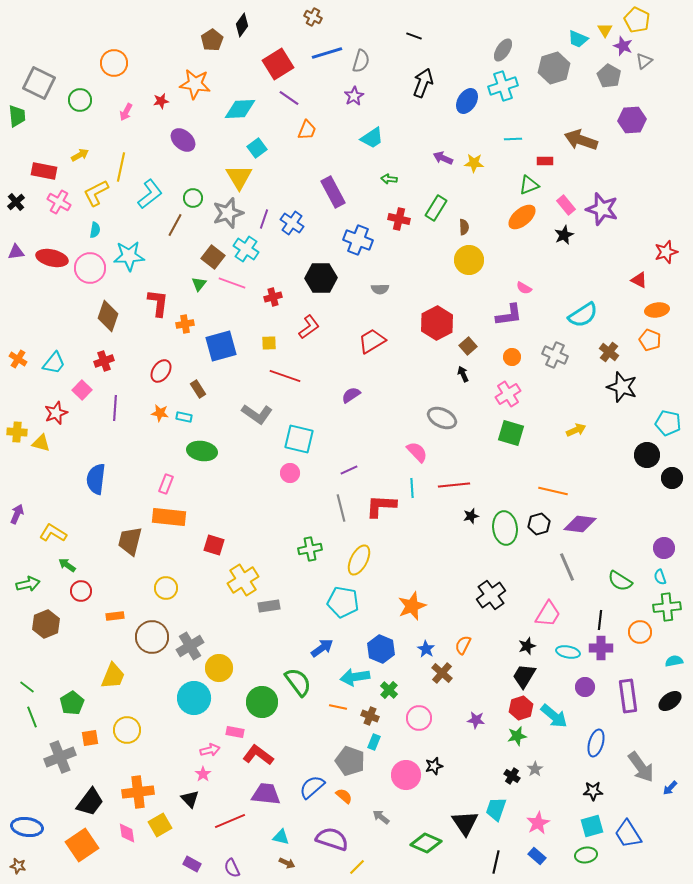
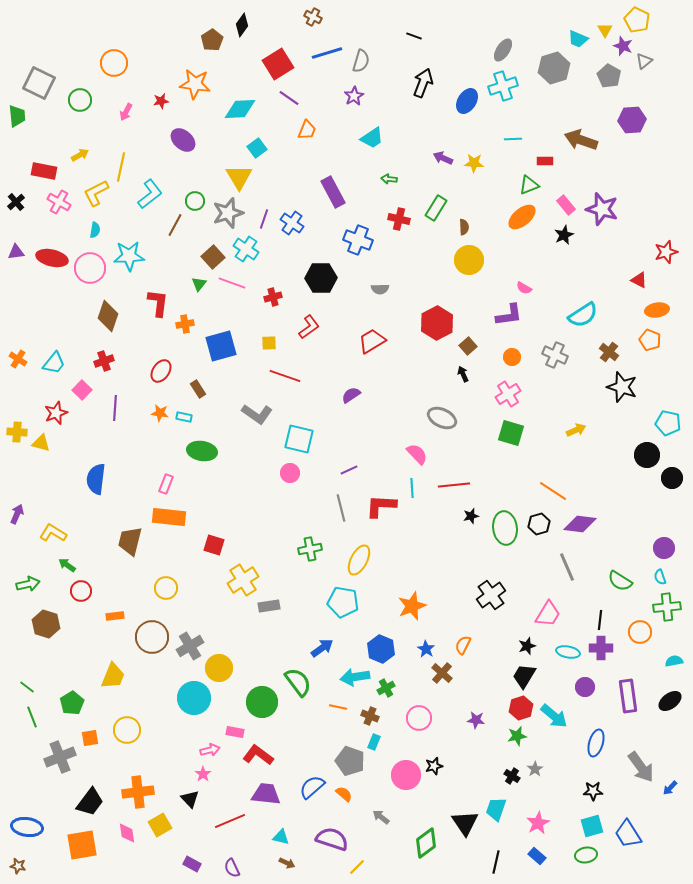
green circle at (193, 198): moved 2 px right, 3 px down
brown square at (213, 257): rotated 10 degrees clockwise
pink semicircle at (417, 452): moved 2 px down
orange line at (553, 491): rotated 20 degrees clockwise
brown hexagon at (46, 624): rotated 20 degrees counterclockwise
green cross at (389, 690): moved 3 px left, 2 px up; rotated 18 degrees clockwise
orange semicircle at (344, 796): moved 2 px up
green diamond at (426, 843): rotated 60 degrees counterclockwise
orange square at (82, 845): rotated 24 degrees clockwise
